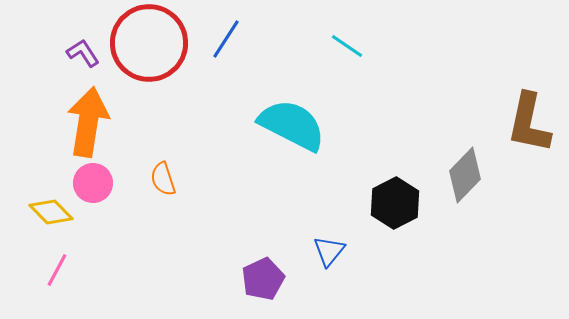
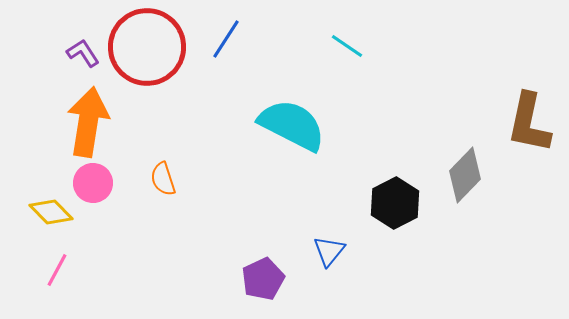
red circle: moved 2 px left, 4 px down
